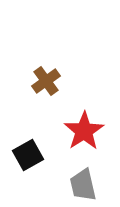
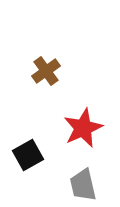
brown cross: moved 10 px up
red star: moved 1 px left, 3 px up; rotated 9 degrees clockwise
